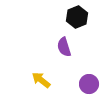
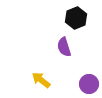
black hexagon: moved 1 px left, 1 px down
